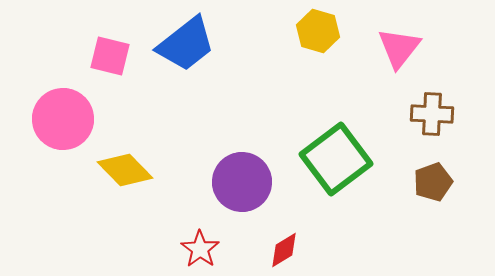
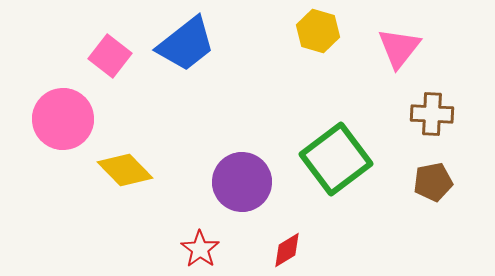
pink square: rotated 24 degrees clockwise
brown pentagon: rotated 9 degrees clockwise
red diamond: moved 3 px right
